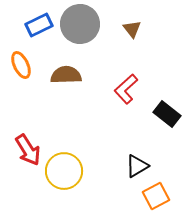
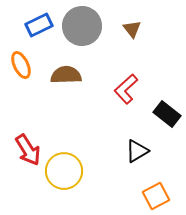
gray circle: moved 2 px right, 2 px down
black triangle: moved 15 px up
